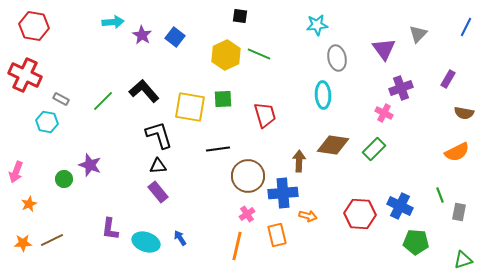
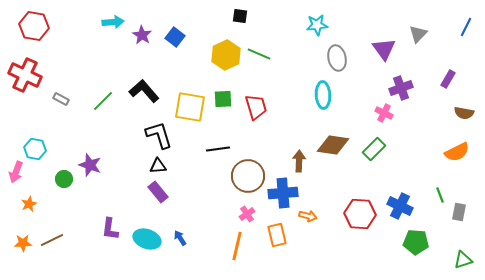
red trapezoid at (265, 115): moved 9 px left, 8 px up
cyan hexagon at (47, 122): moved 12 px left, 27 px down
cyan ellipse at (146, 242): moved 1 px right, 3 px up
